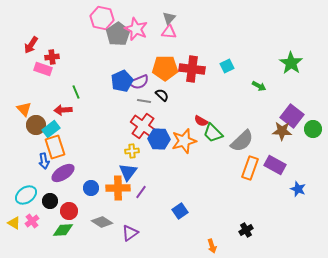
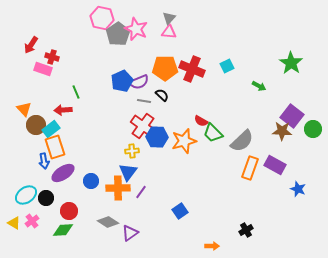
red cross at (52, 57): rotated 24 degrees clockwise
red cross at (192, 69): rotated 15 degrees clockwise
blue hexagon at (159, 139): moved 2 px left, 2 px up
blue circle at (91, 188): moved 7 px up
black circle at (50, 201): moved 4 px left, 3 px up
gray diamond at (102, 222): moved 6 px right
orange arrow at (212, 246): rotated 72 degrees counterclockwise
